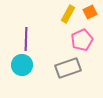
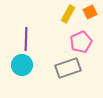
pink pentagon: moved 1 px left, 2 px down
